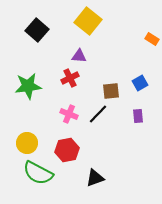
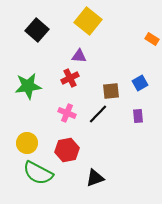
pink cross: moved 2 px left, 1 px up
